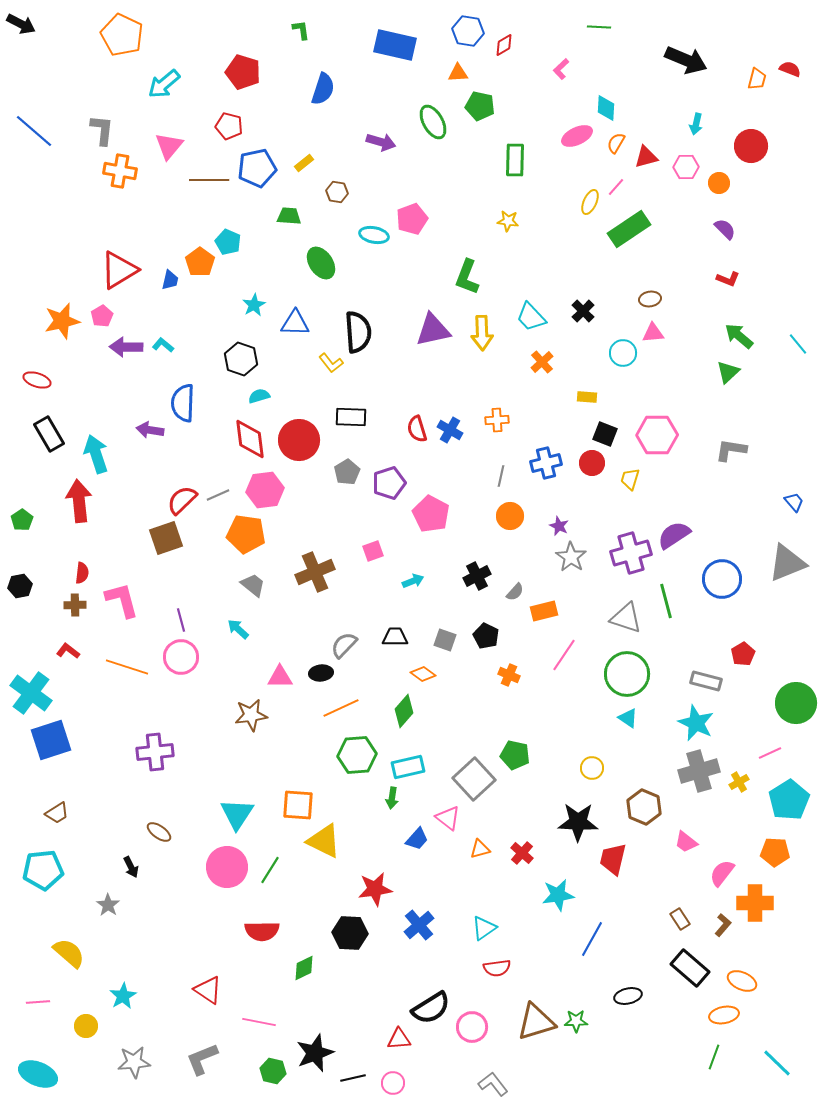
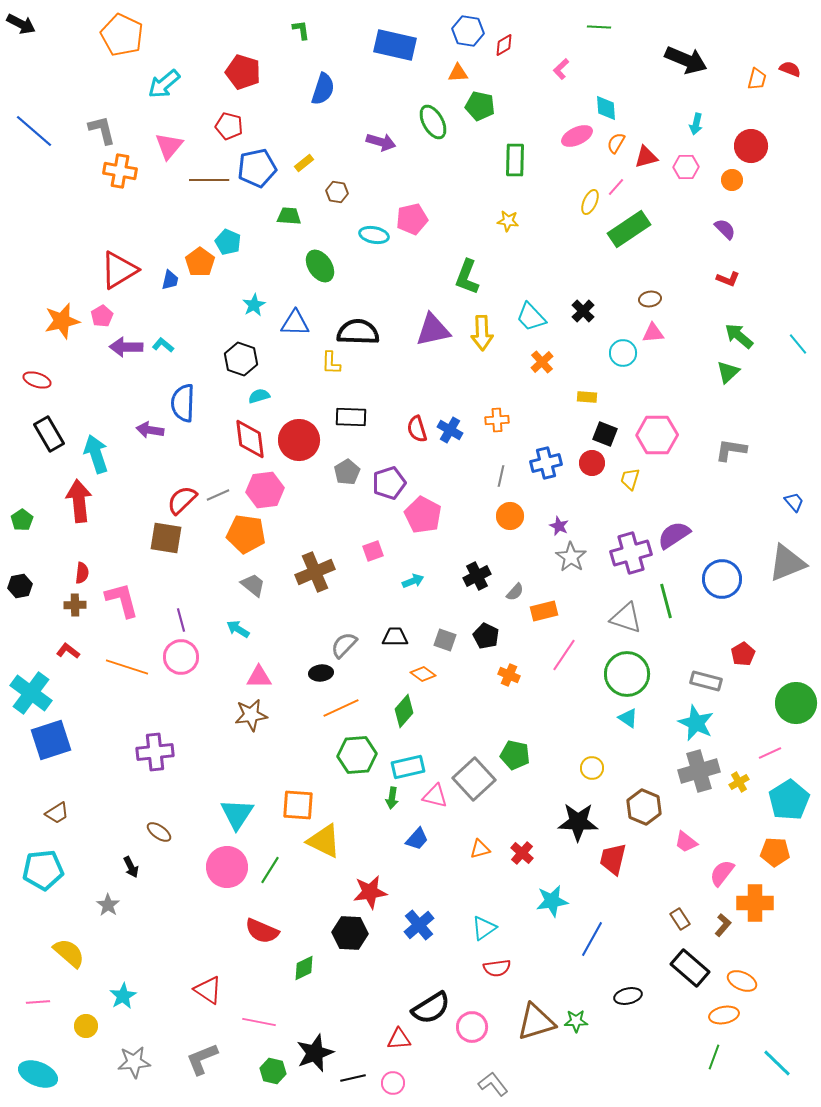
cyan diamond at (606, 108): rotated 8 degrees counterclockwise
gray L-shape at (102, 130): rotated 20 degrees counterclockwise
orange circle at (719, 183): moved 13 px right, 3 px up
pink pentagon at (412, 219): rotated 8 degrees clockwise
green ellipse at (321, 263): moved 1 px left, 3 px down
black semicircle at (358, 332): rotated 84 degrees counterclockwise
yellow L-shape at (331, 363): rotated 40 degrees clockwise
pink pentagon at (431, 514): moved 8 px left, 1 px down
brown square at (166, 538): rotated 28 degrees clockwise
cyan arrow at (238, 629): rotated 10 degrees counterclockwise
pink triangle at (280, 677): moved 21 px left
pink triangle at (448, 818): moved 13 px left, 22 px up; rotated 24 degrees counterclockwise
red star at (375, 889): moved 5 px left, 3 px down
cyan star at (558, 895): moved 6 px left, 6 px down
red semicircle at (262, 931): rotated 24 degrees clockwise
